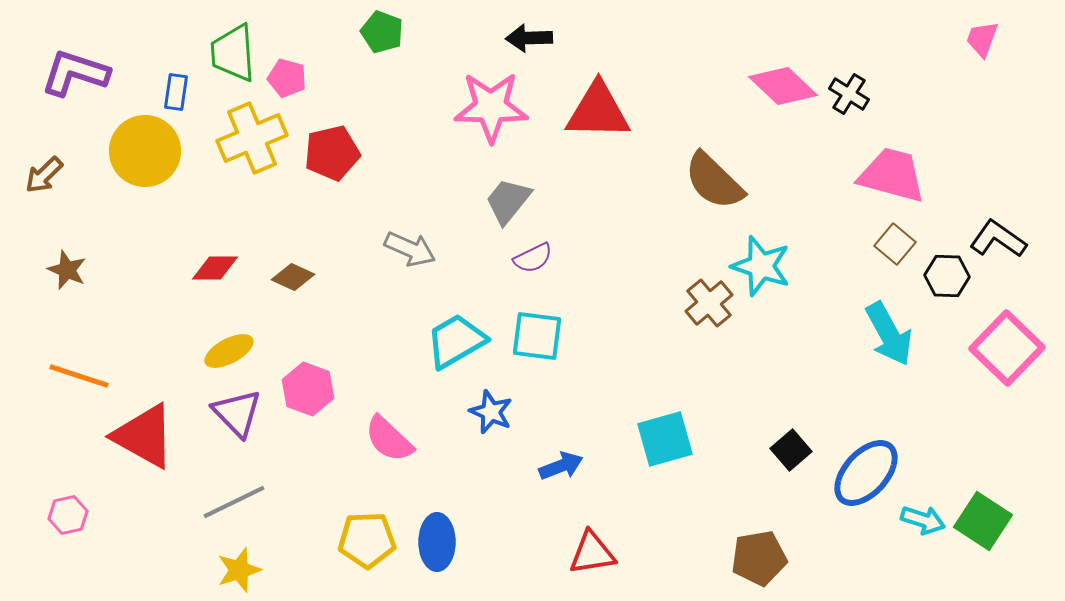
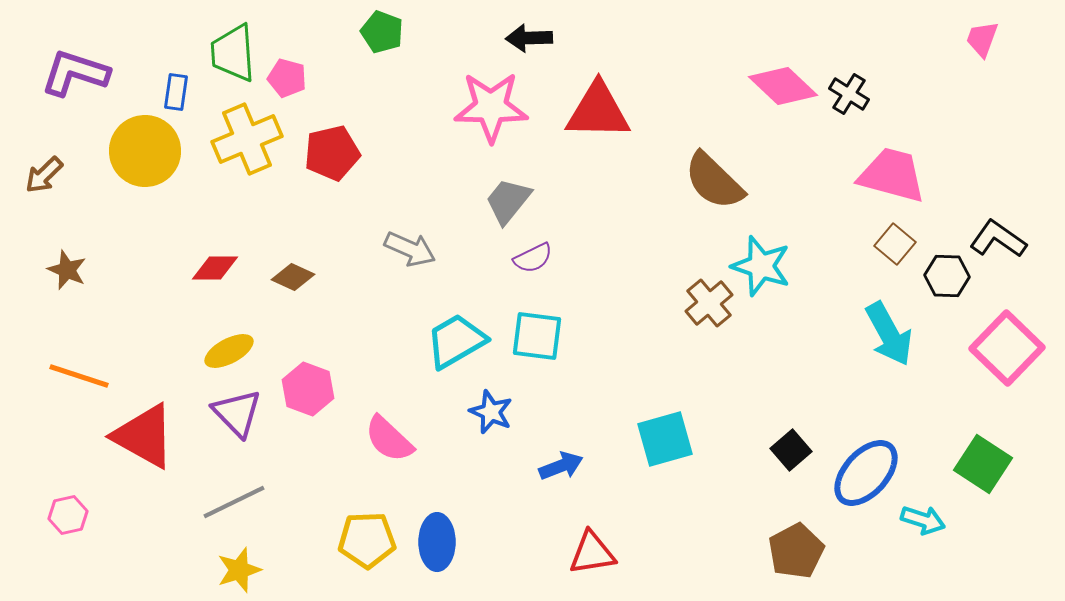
yellow cross at (252, 138): moved 5 px left, 1 px down
green square at (983, 521): moved 57 px up
brown pentagon at (759, 558): moved 37 px right, 7 px up; rotated 18 degrees counterclockwise
